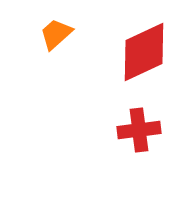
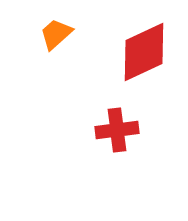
red cross: moved 22 px left
